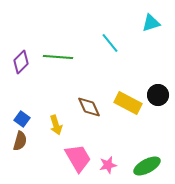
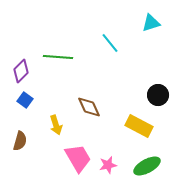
purple diamond: moved 9 px down
yellow rectangle: moved 11 px right, 23 px down
blue square: moved 3 px right, 19 px up
